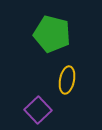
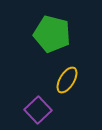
yellow ellipse: rotated 20 degrees clockwise
